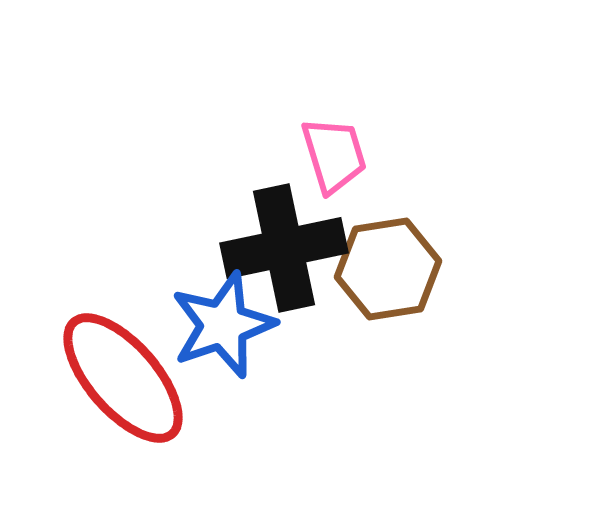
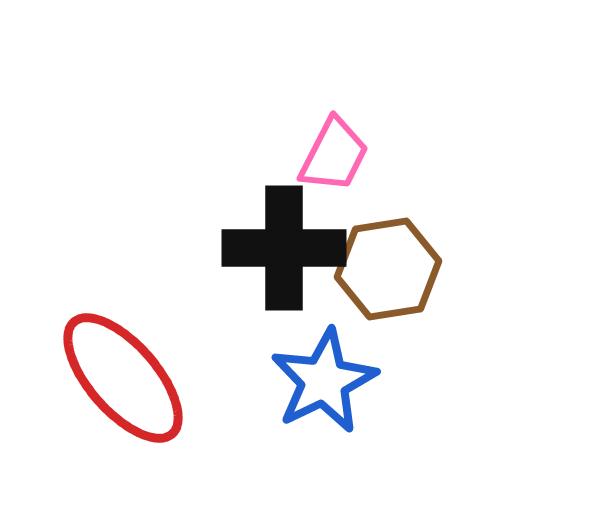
pink trapezoid: rotated 44 degrees clockwise
black cross: rotated 12 degrees clockwise
blue star: moved 101 px right, 56 px down; rotated 7 degrees counterclockwise
